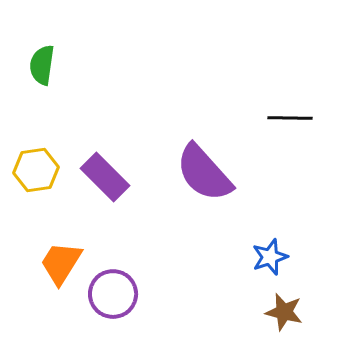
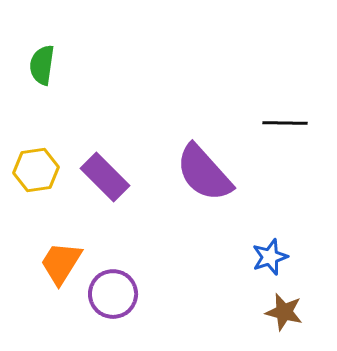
black line: moved 5 px left, 5 px down
